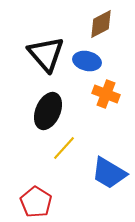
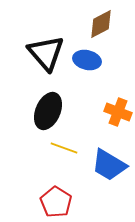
black triangle: moved 1 px up
blue ellipse: moved 1 px up
orange cross: moved 12 px right, 18 px down
yellow line: rotated 68 degrees clockwise
blue trapezoid: moved 8 px up
red pentagon: moved 20 px right
